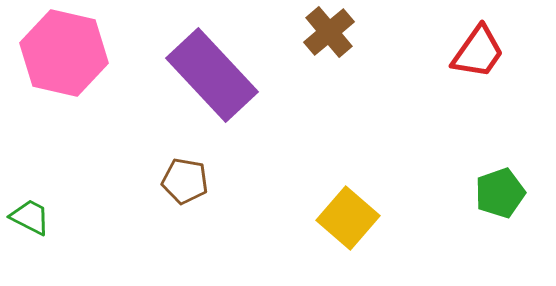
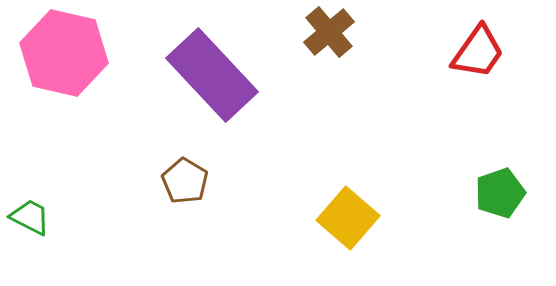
brown pentagon: rotated 21 degrees clockwise
